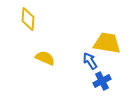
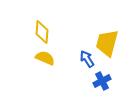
yellow diamond: moved 14 px right, 13 px down
yellow trapezoid: rotated 84 degrees counterclockwise
blue arrow: moved 3 px left, 2 px up
